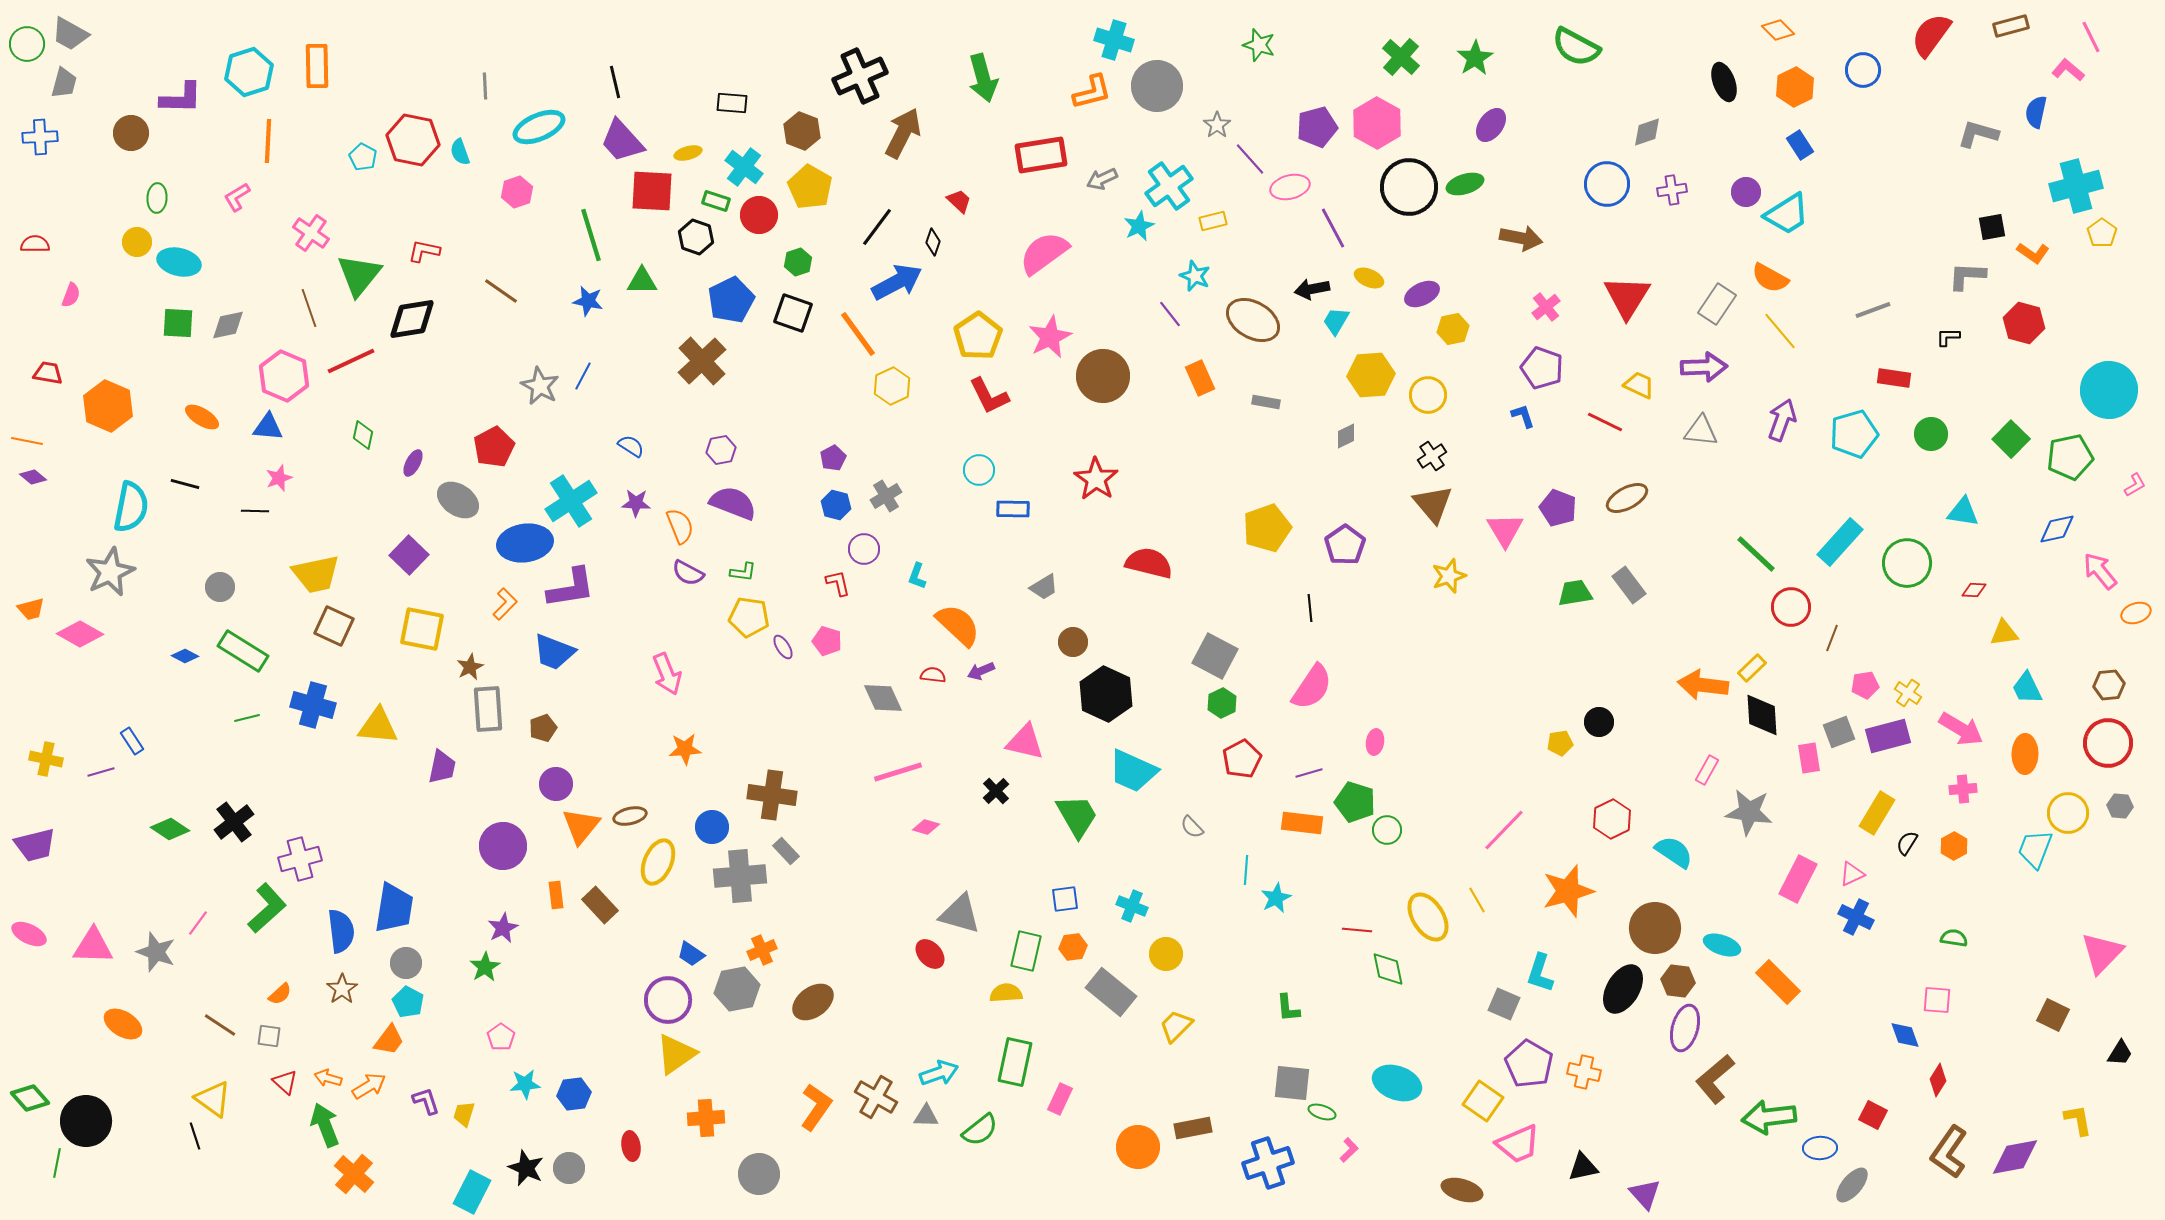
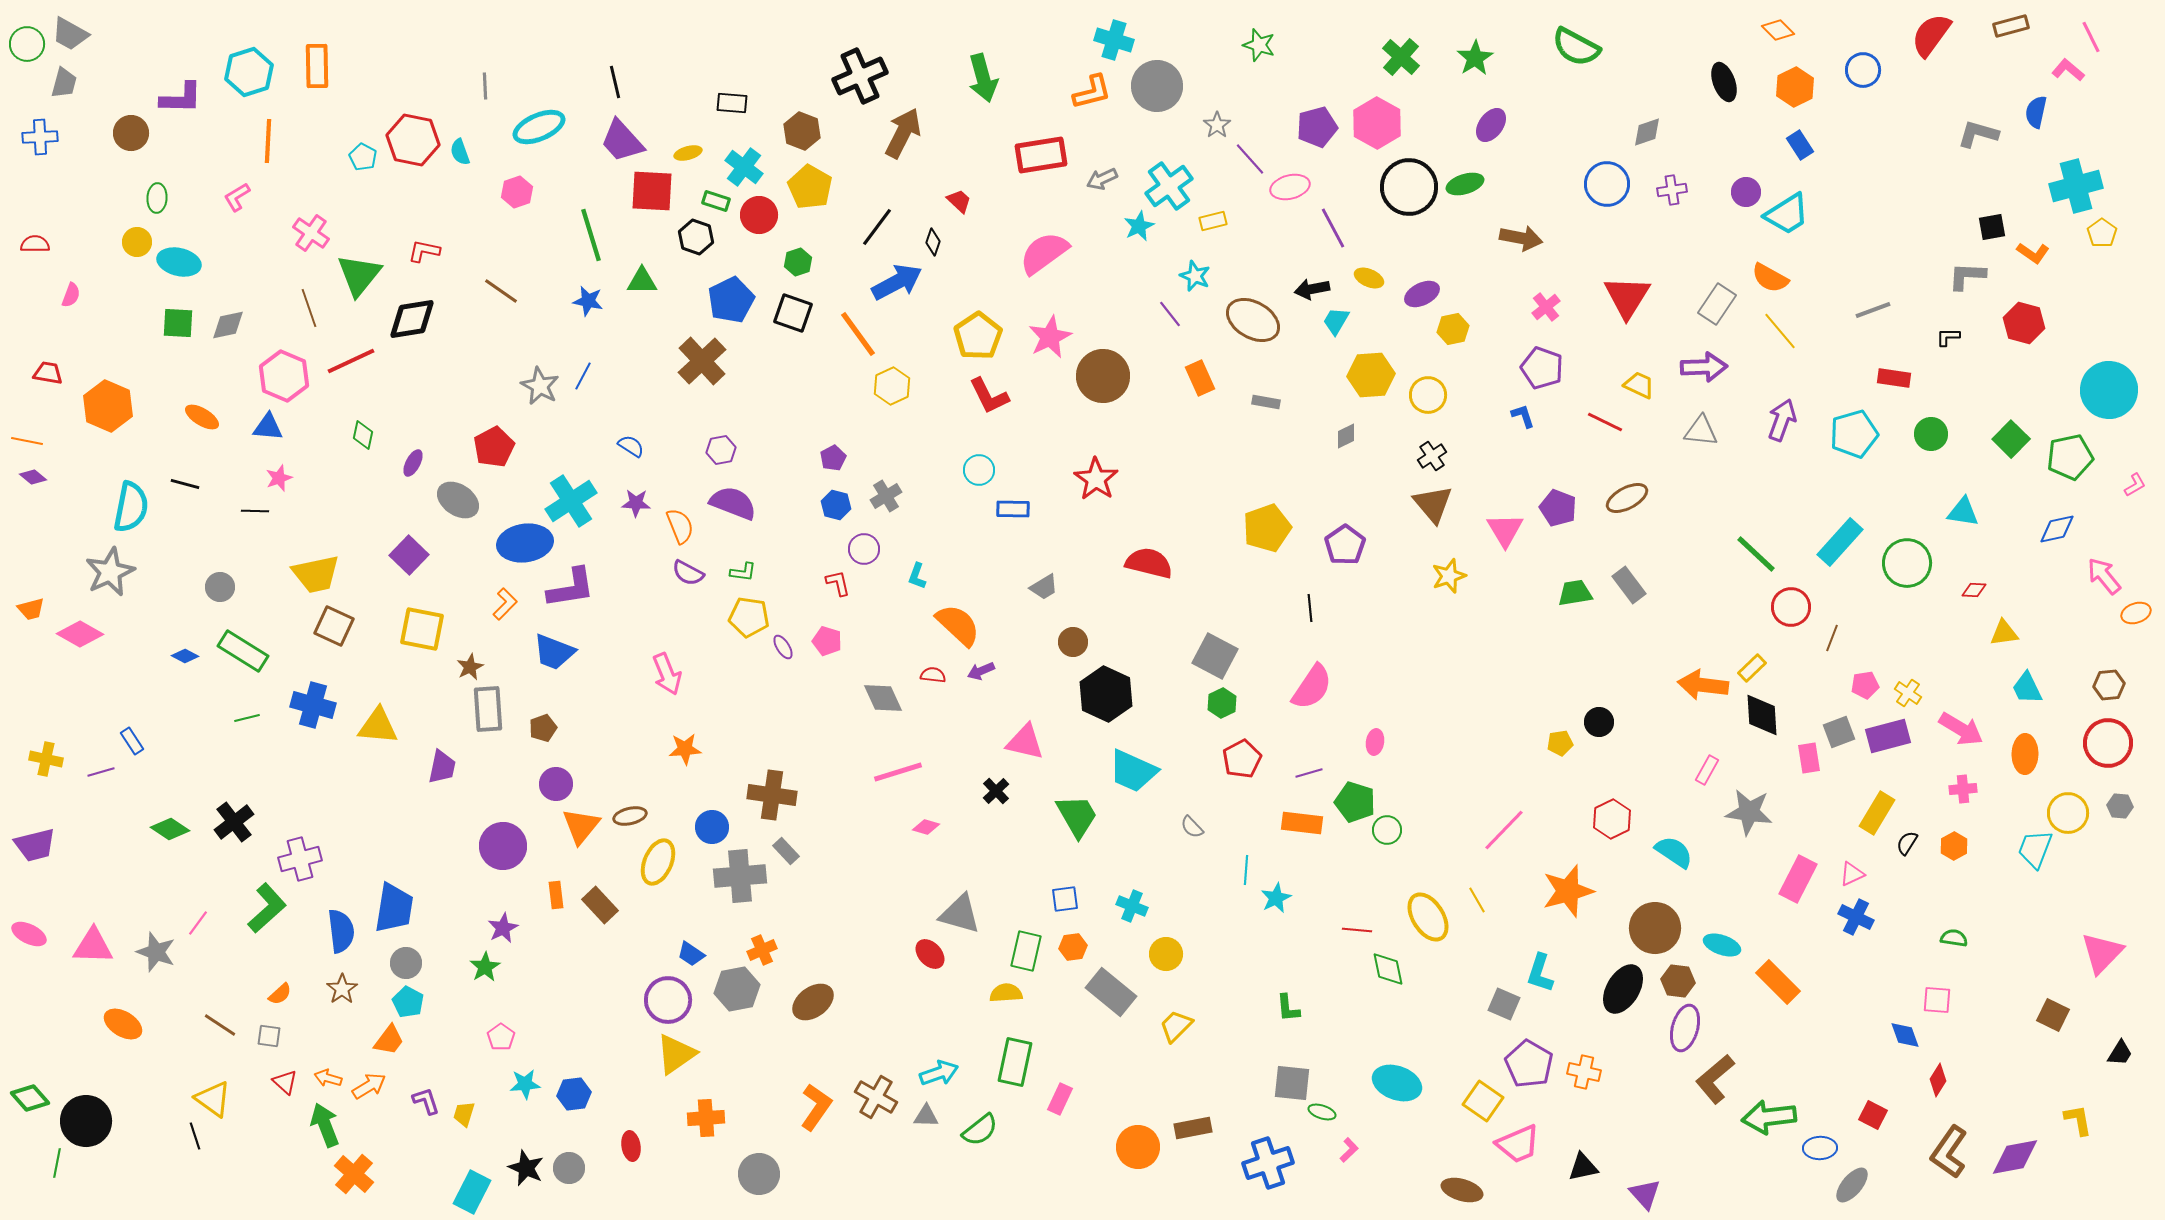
pink arrow at (2100, 571): moved 4 px right, 5 px down
